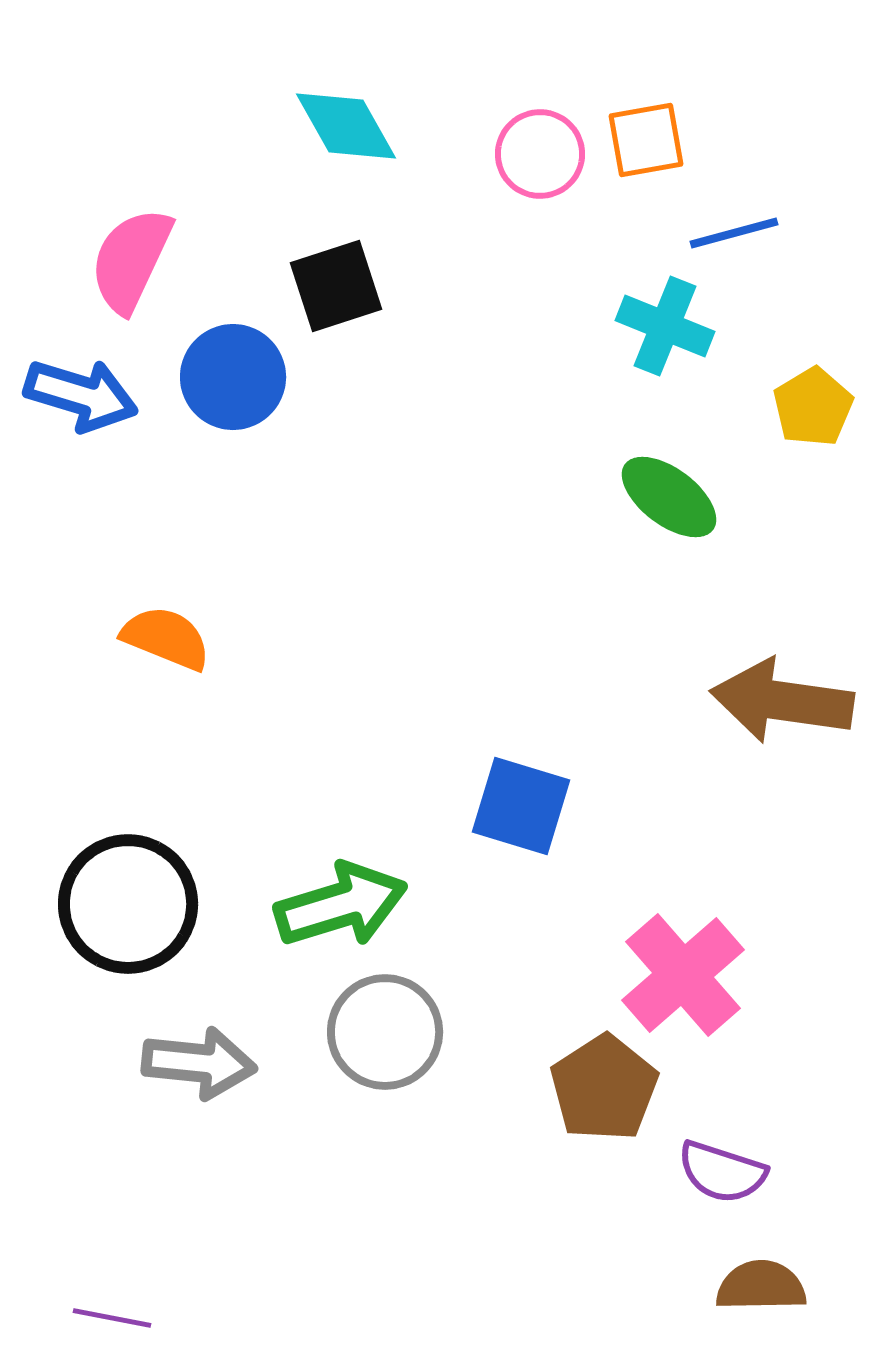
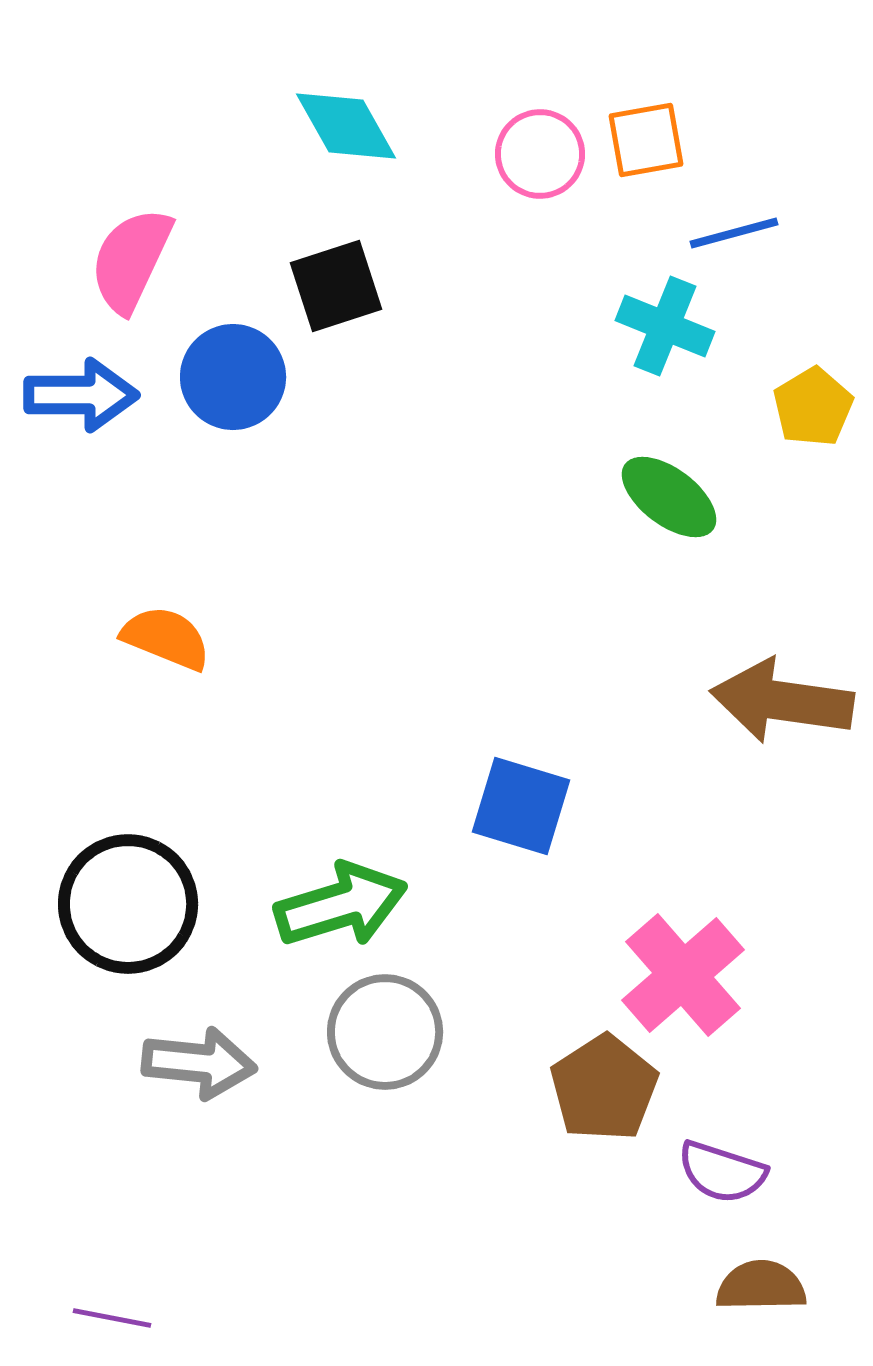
blue arrow: rotated 17 degrees counterclockwise
